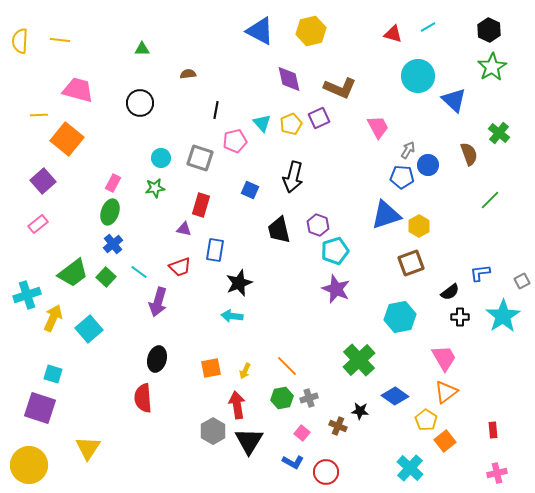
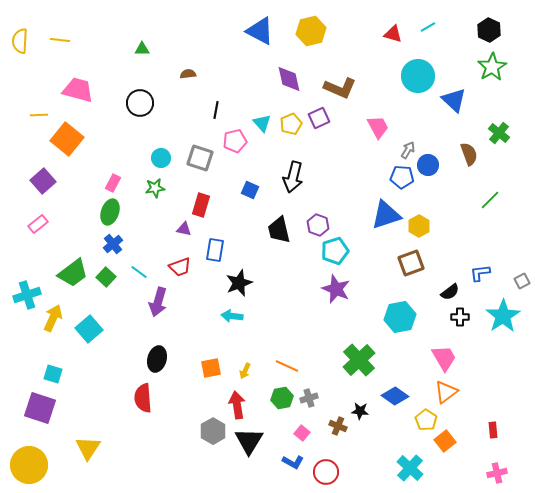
orange line at (287, 366): rotated 20 degrees counterclockwise
